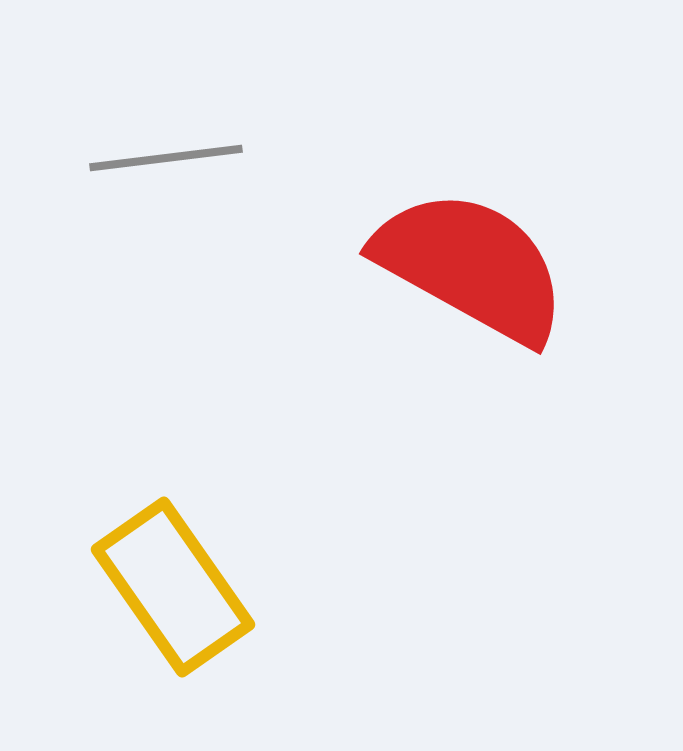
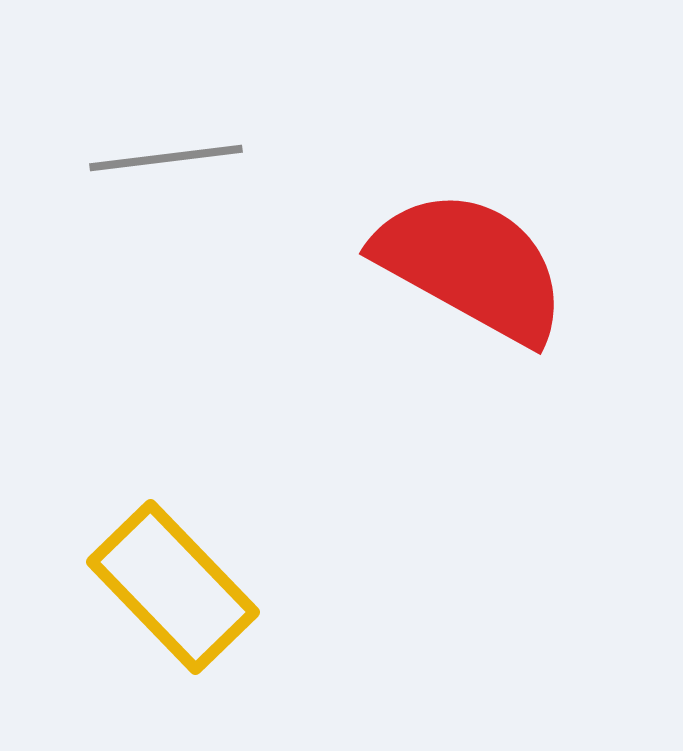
yellow rectangle: rotated 9 degrees counterclockwise
